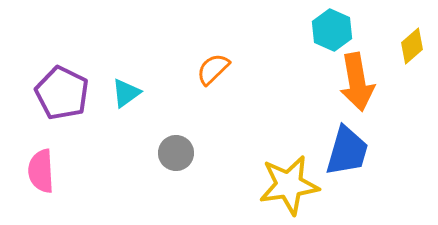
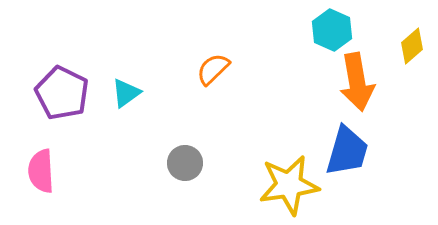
gray circle: moved 9 px right, 10 px down
